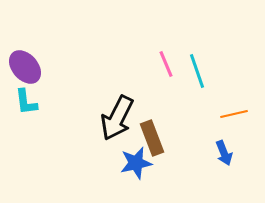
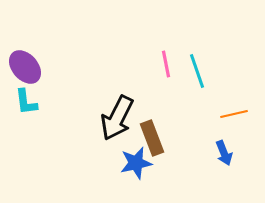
pink line: rotated 12 degrees clockwise
